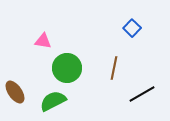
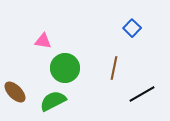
green circle: moved 2 px left
brown ellipse: rotated 10 degrees counterclockwise
